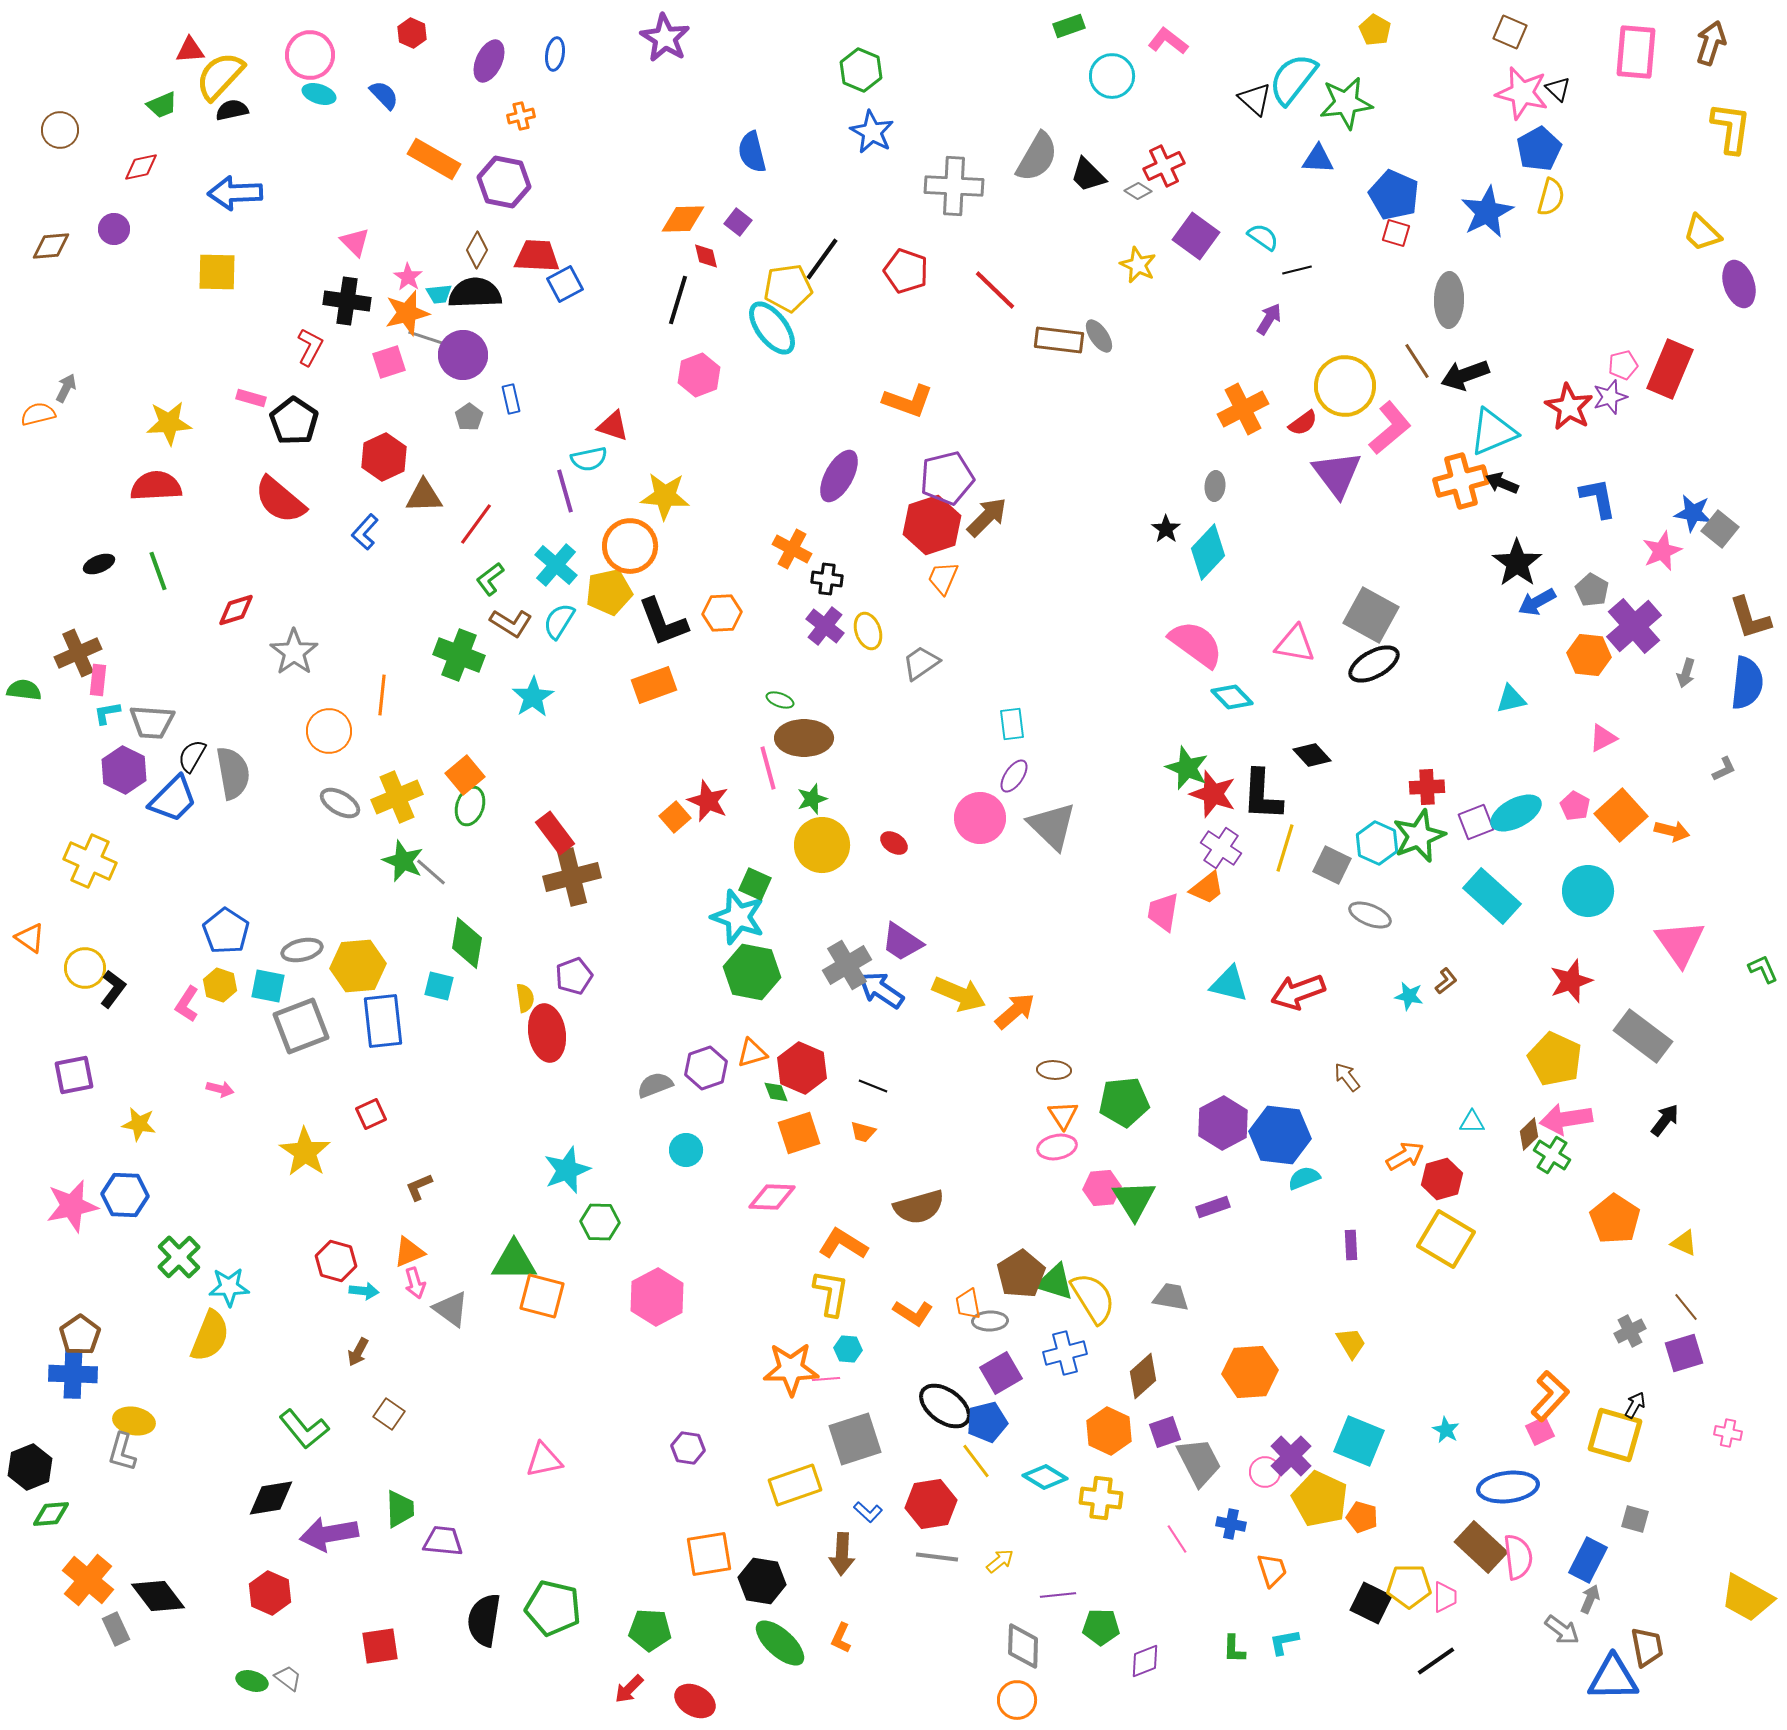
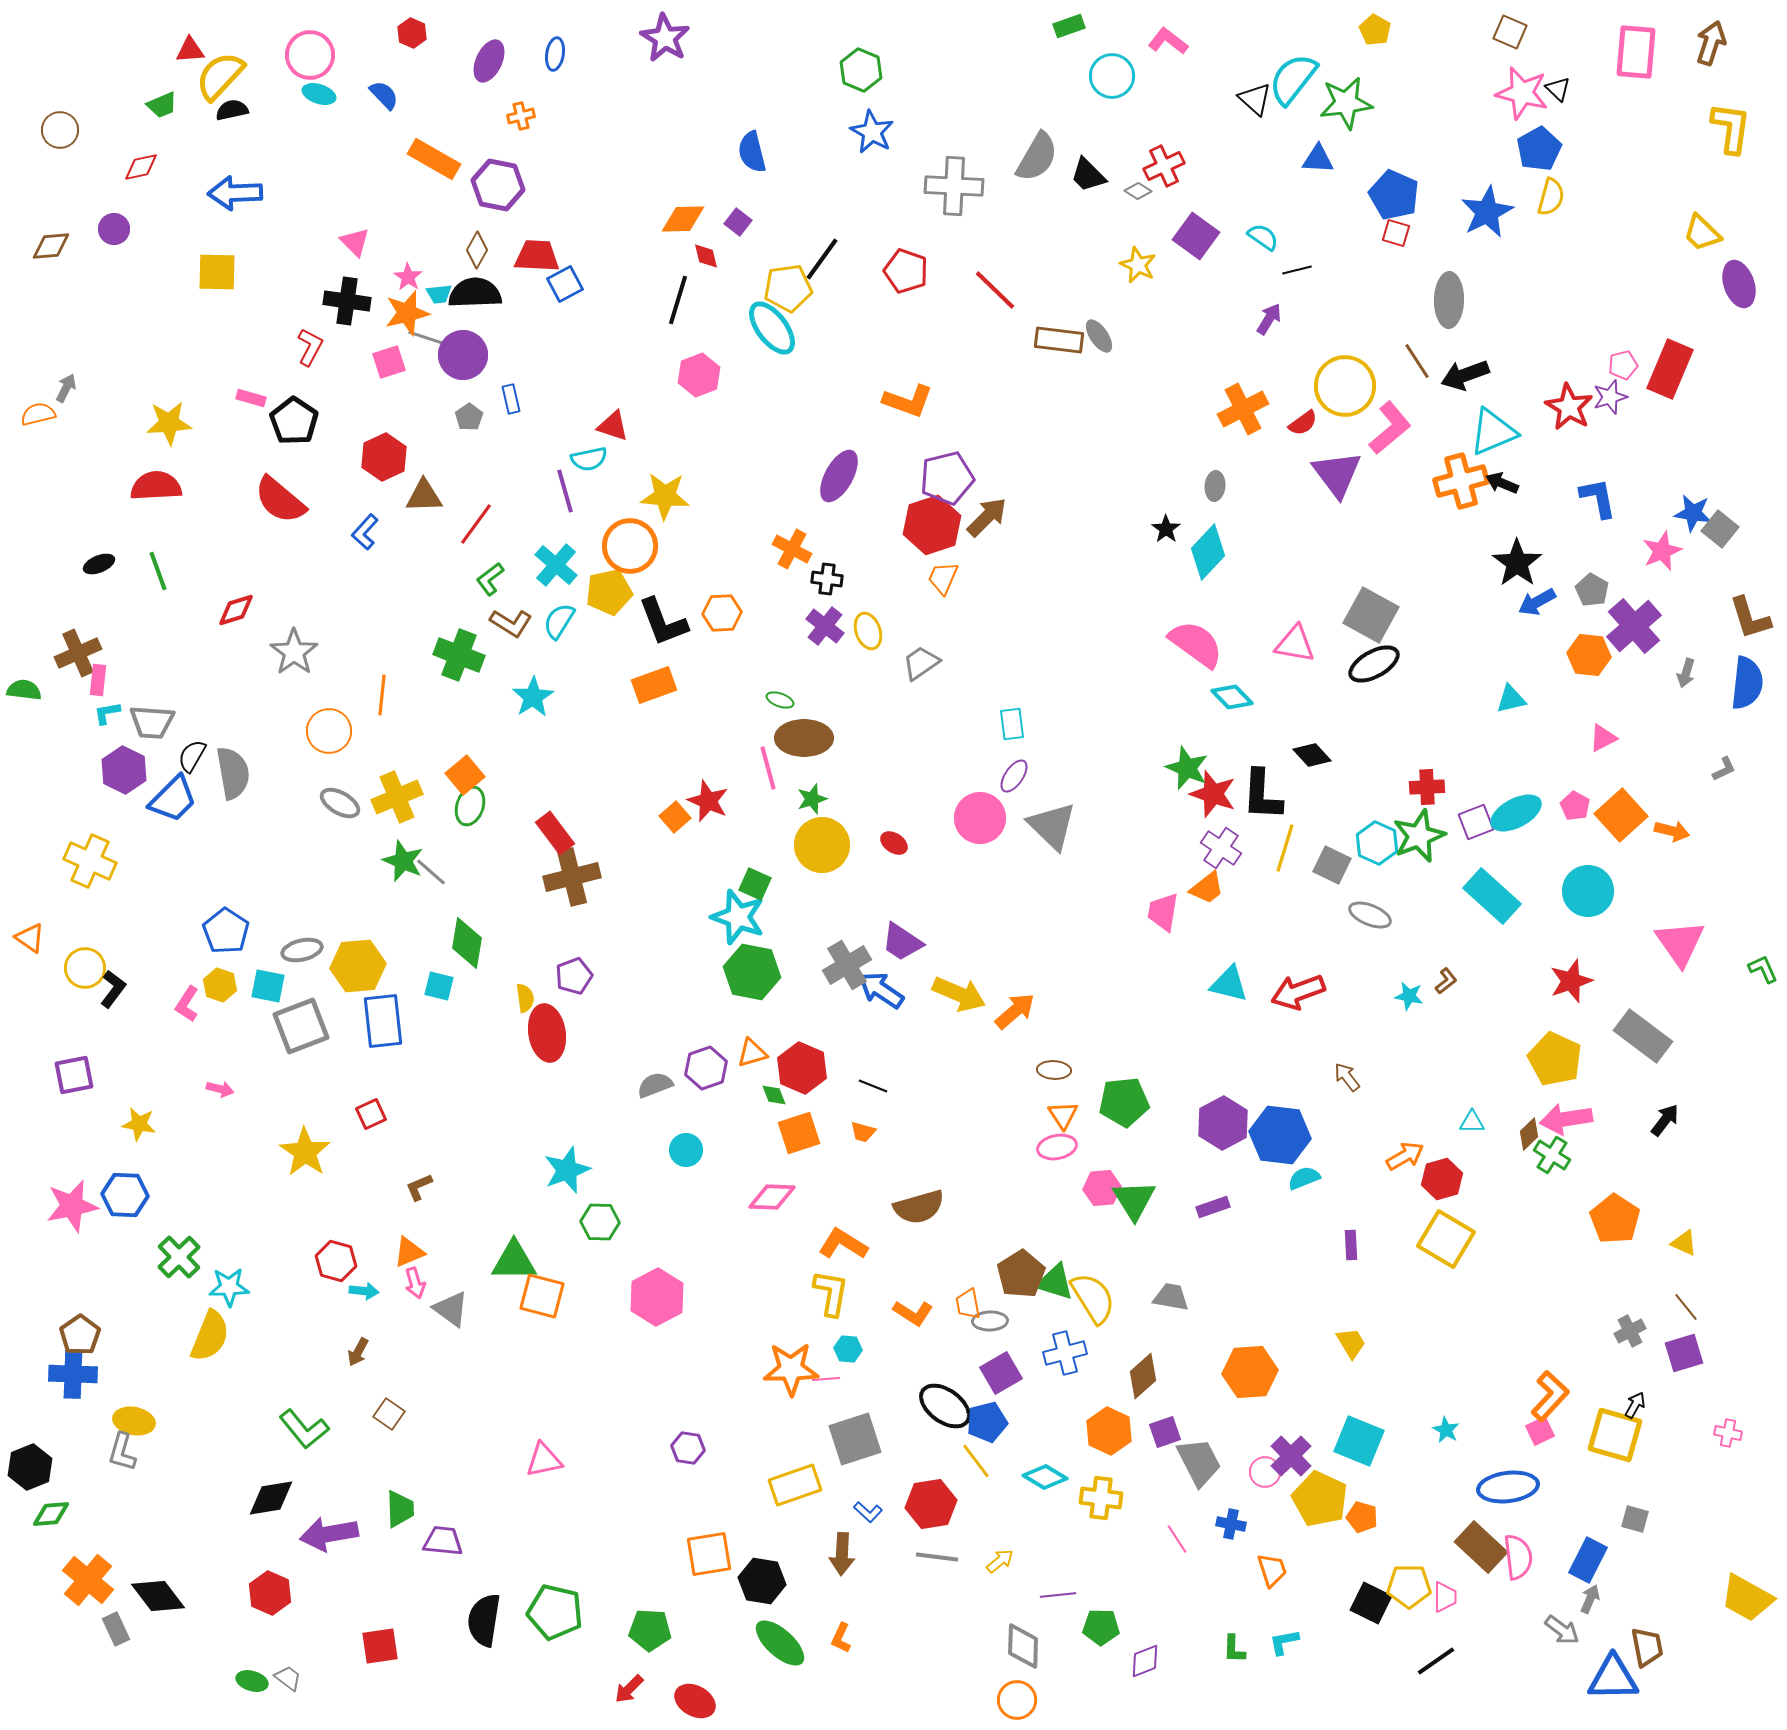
purple hexagon at (504, 182): moved 6 px left, 3 px down
green diamond at (776, 1092): moved 2 px left, 3 px down
green pentagon at (553, 1608): moved 2 px right, 4 px down
